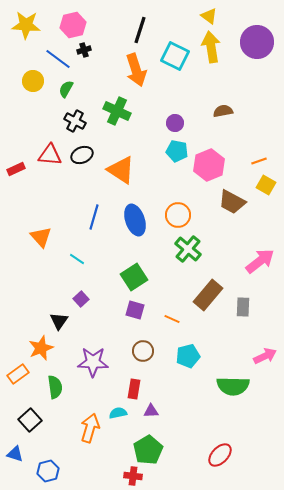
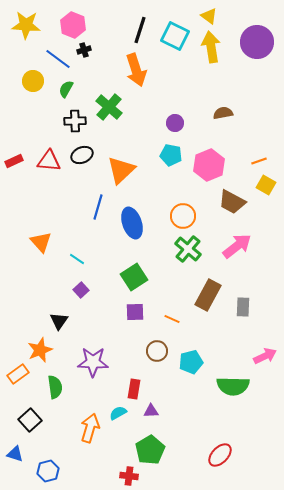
pink hexagon at (73, 25): rotated 25 degrees counterclockwise
cyan square at (175, 56): moved 20 px up
green cross at (117, 111): moved 8 px left, 4 px up; rotated 16 degrees clockwise
brown semicircle at (223, 111): moved 2 px down
black cross at (75, 121): rotated 30 degrees counterclockwise
cyan pentagon at (177, 151): moved 6 px left, 4 px down
red triangle at (50, 155): moved 1 px left, 6 px down
red rectangle at (16, 169): moved 2 px left, 8 px up
orange triangle at (121, 170): rotated 44 degrees clockwise
orange circle at (178, 215): moved 5 px right, 1 px down
blue line at (94, 217): moved 4 px right, 10 px up
blue ellipse at (135, 220): moved 3 px left, 3 px down
orange triangle at (41, 237): moved 5 px down
pink arrow at (260, 261): moved 23 px left, 15 px up
brown rectangle at (208, 295): rotated 12 degrees counterclockwise
purple square at (81, 299): moved 9 px up
purple square at (135, 310): moved 2 px down; rotated 18 degrees counterclockwise
orange star at (41, 348): moved 1 px left, 2 px down
brown circle at (143, 351): moved 14 px right
cyan pentagon at (188, 356): moved 3 px right, 6 px down
cyan semicircle at (118, 413): rotated 18 degrees counterclockwise
green pentagon at (148, 450): moved 2 px right
red cross at (133, 476): moved 4 px left
